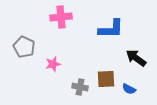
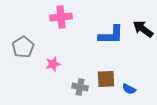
blue L-shape: moved 6 px down
gray pentagon: moved 1 px left; rotated 15 degrees clockwise
black arrow: moved 7 px right, 29 px up
